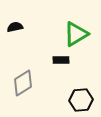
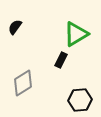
black semicircle: rotated 42 degrees counterclockwise
black rectangle: rotated 63 degrees counterclockwise
black hexagon: moved 1 px left
